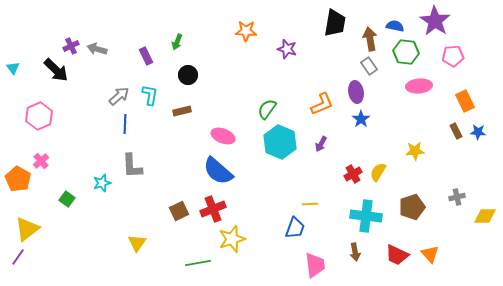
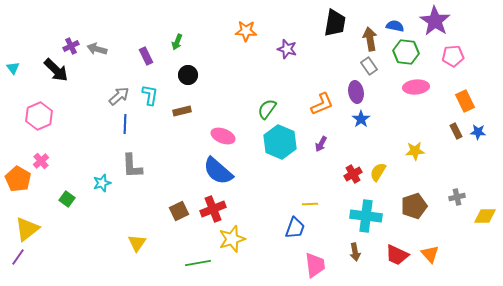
pink ellipse at (419, 86): moved 3 px left, 1 px down
brown pentagon at (412, 207): moved 2 px right, 1 px up
